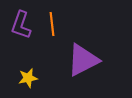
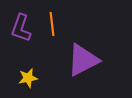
purple L-shape: moved 3 px down
